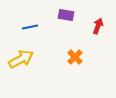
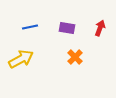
purple rectangle: moved 1 px right, 13 px down
red arrow: moved 2 px right, 2 px down
